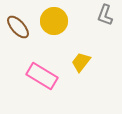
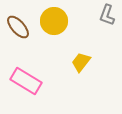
gray L-shape: moved 2 px right
pink rectangle: moved 16 px left, 5 px down
